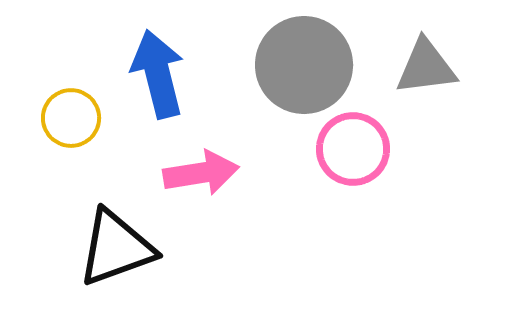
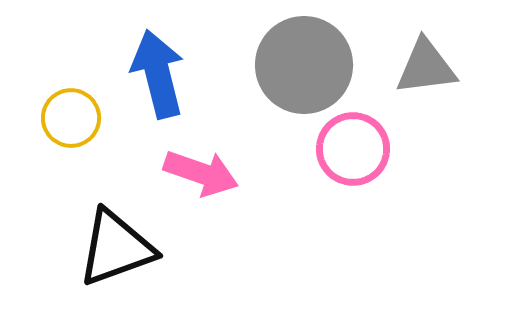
pink arrow: rotated 28 degrees clockwise
